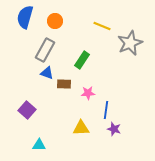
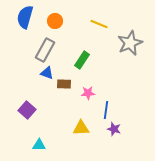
yellow line: moved 3 px left, 2 px up
